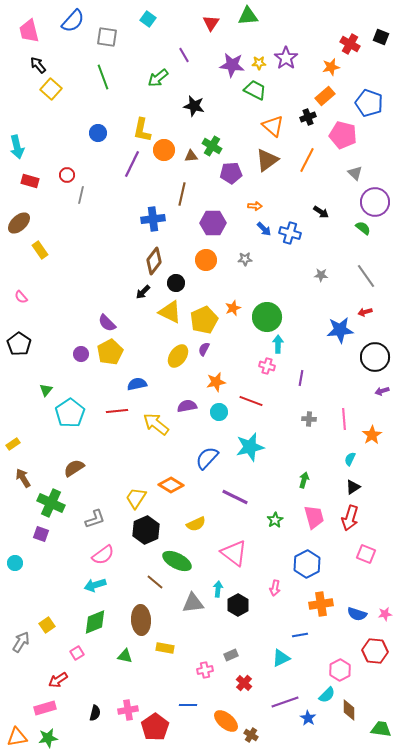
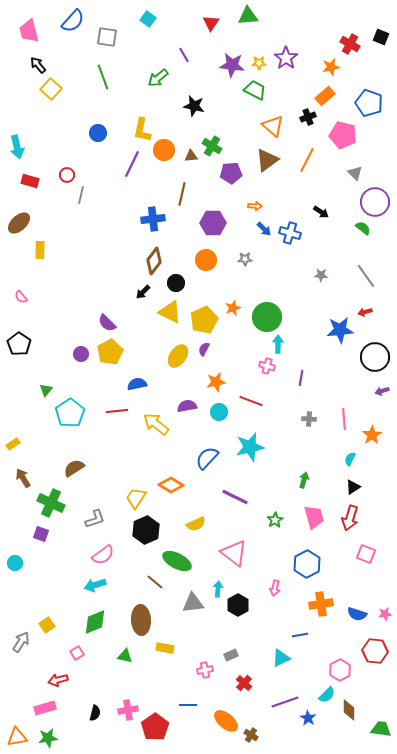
yellow rectangle at (40, 250): rotated 36 degrees clockwise
red arrow at (58, 680): rotated 18 degrees clockwise
